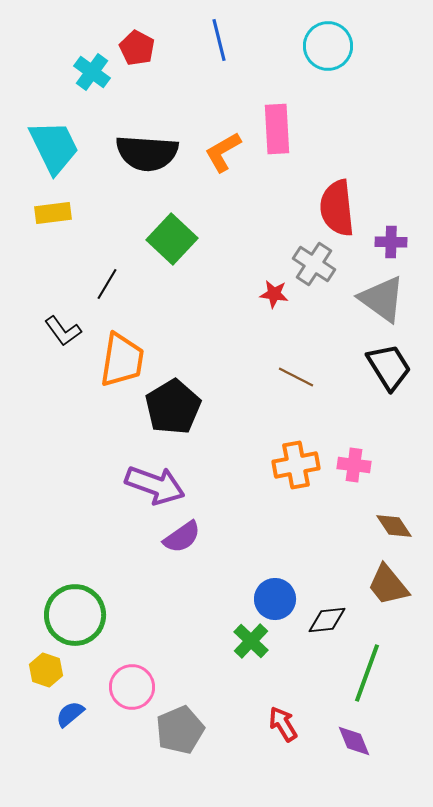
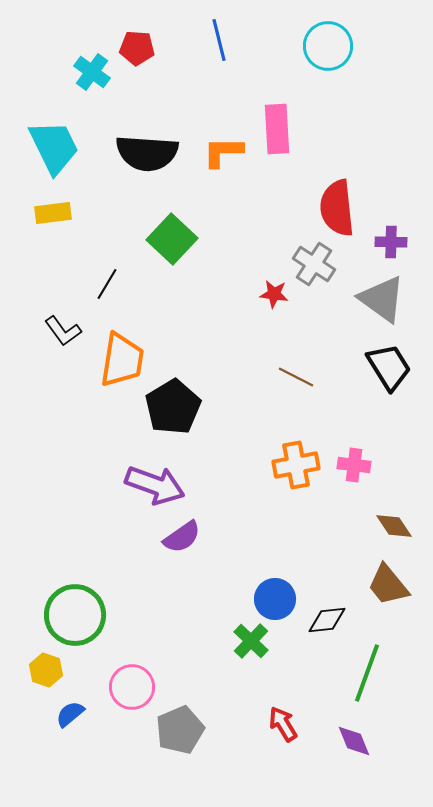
red pentagon: rotated 24 degrees counterclockwise
orange L-shape: rotated 30 degrees clockwise
